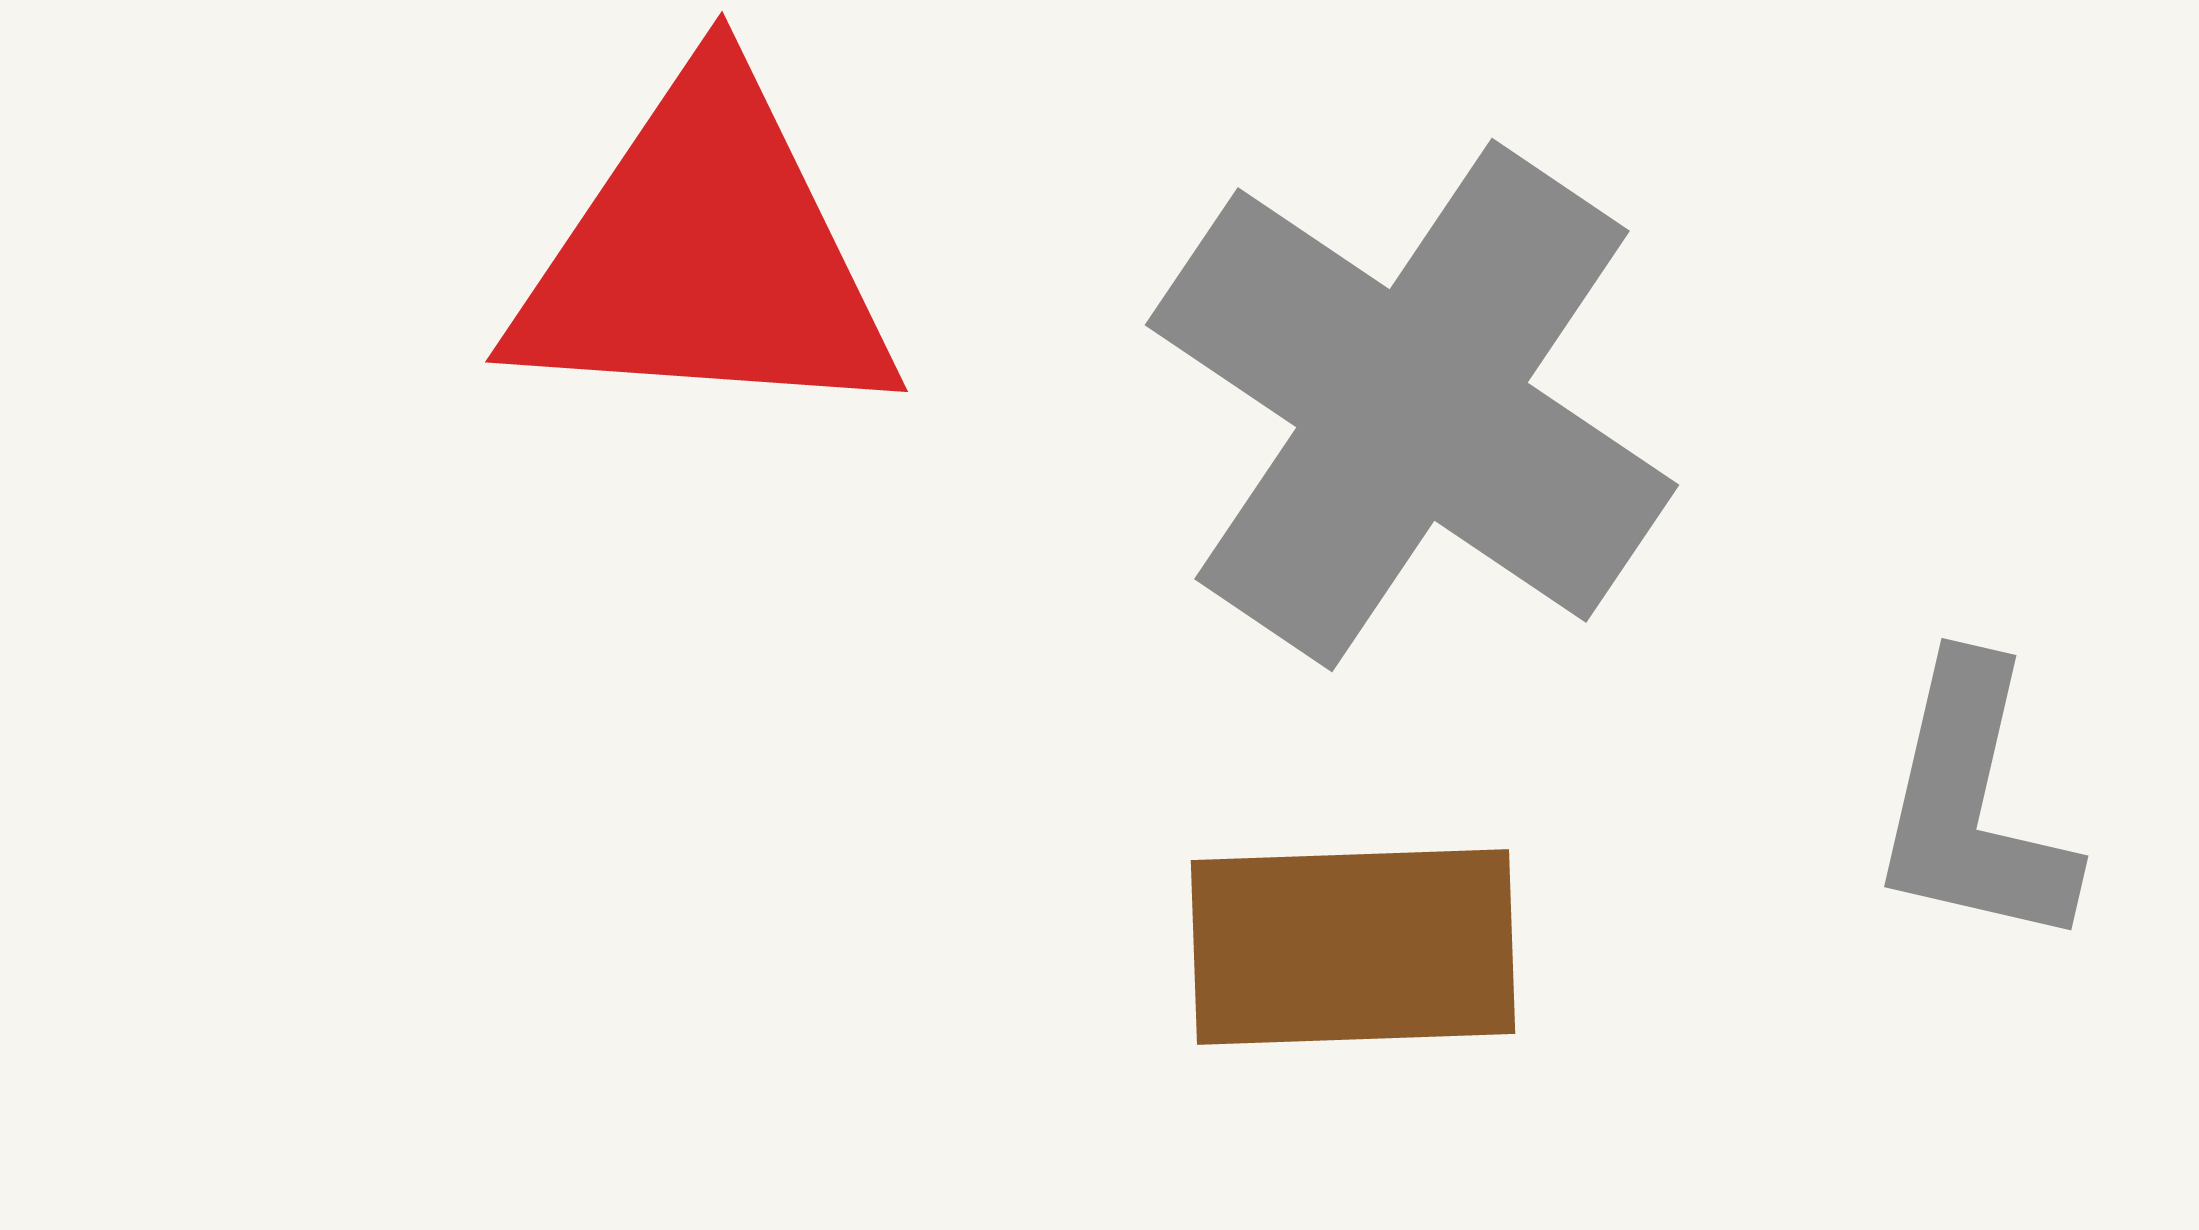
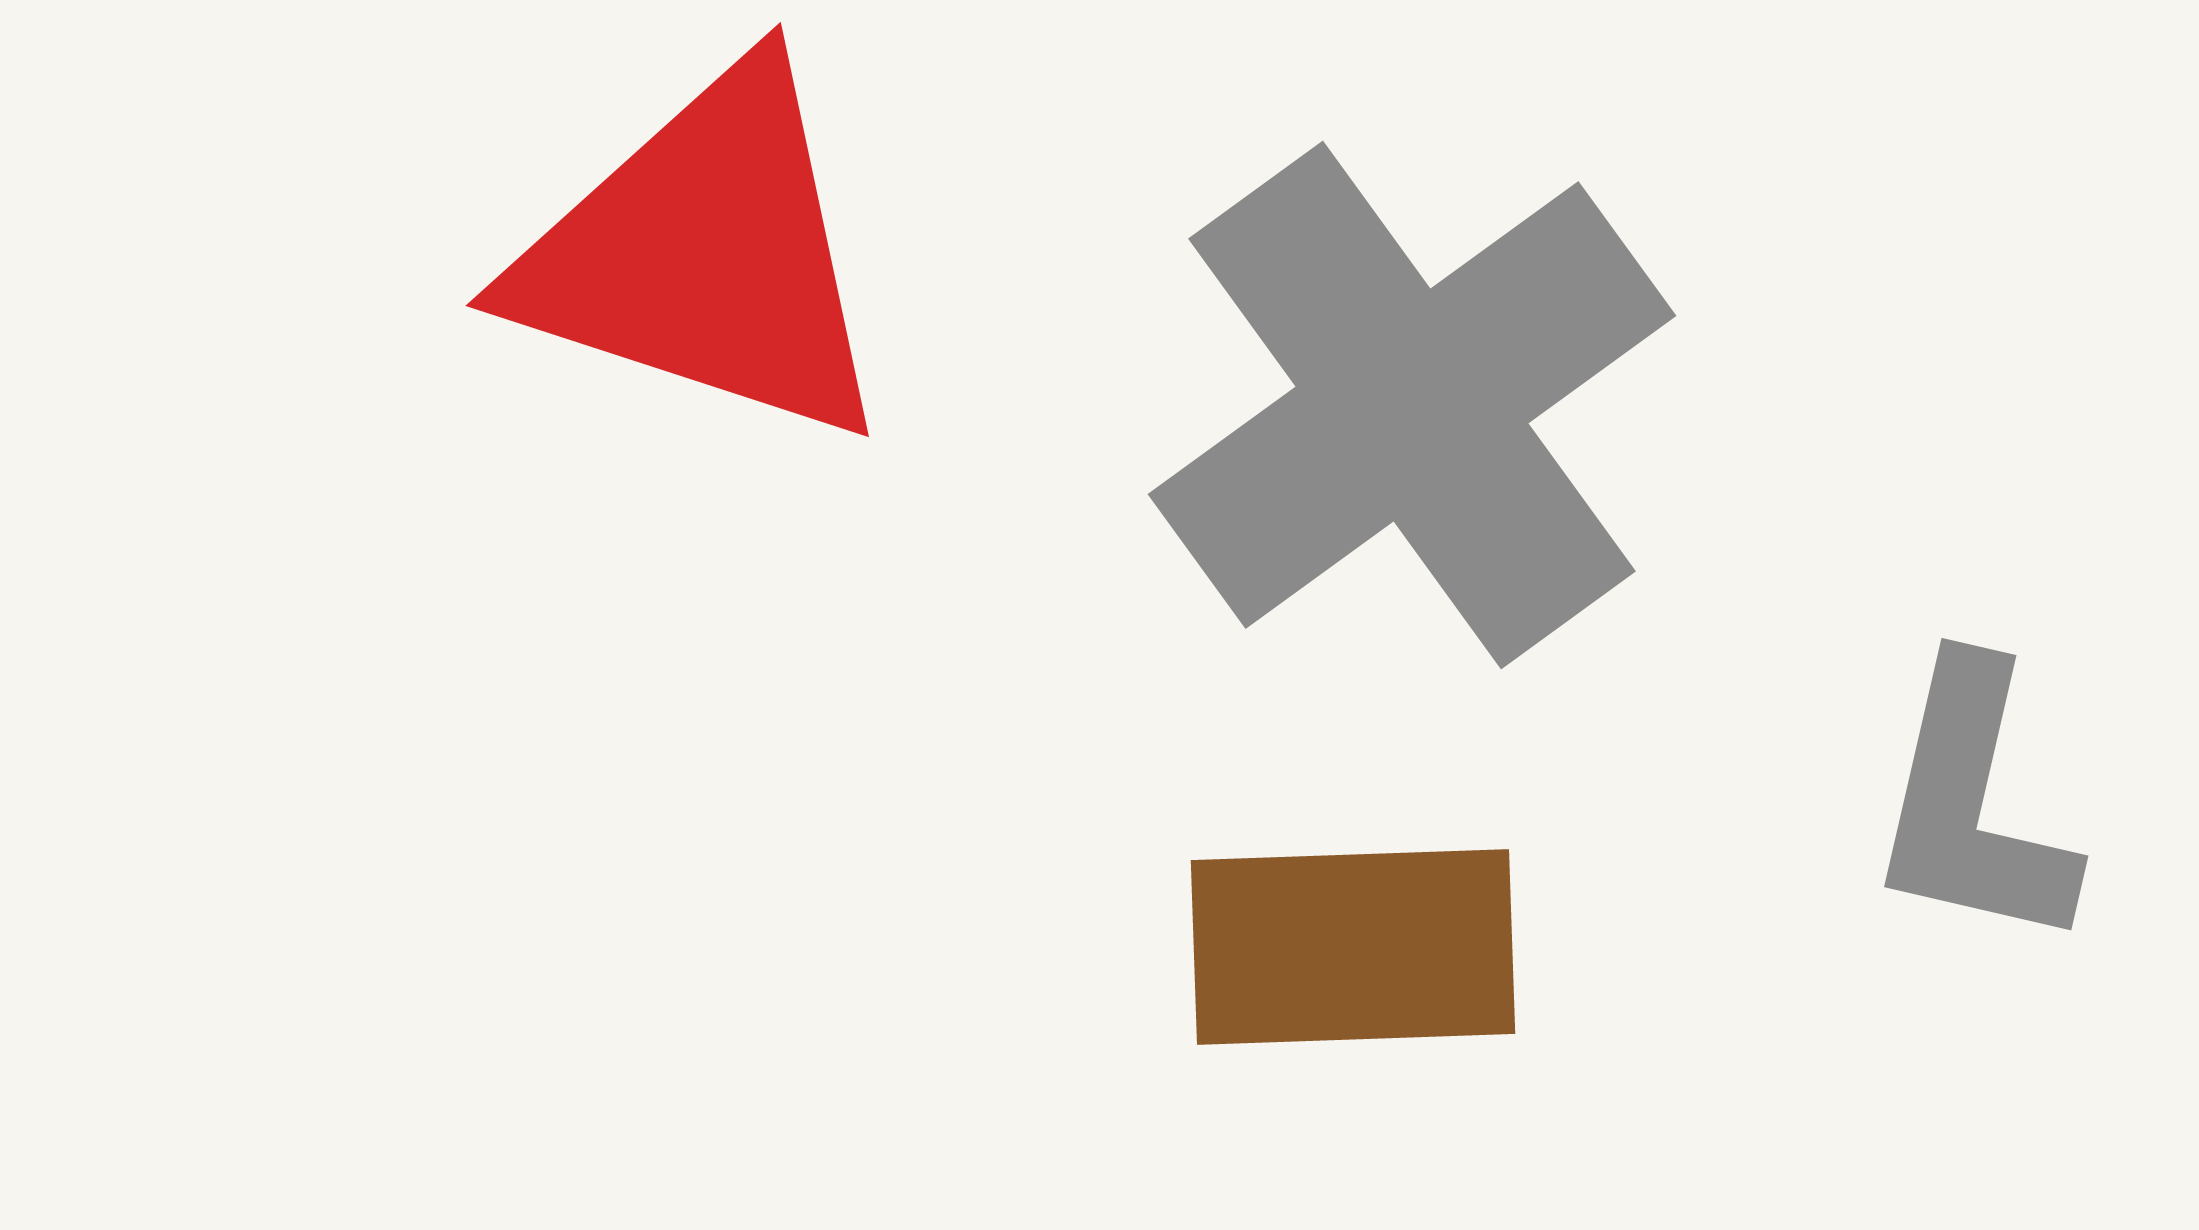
red triangle: rotated 14 degrees clockwise
gray cross: rotated 20 degrees clockwise
